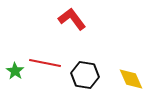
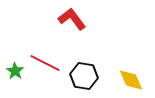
red line: rotated 16 degrees clockwise
black hexagon: moved 1 px left, 1 px down
yellow diamond: moved 1 px down
